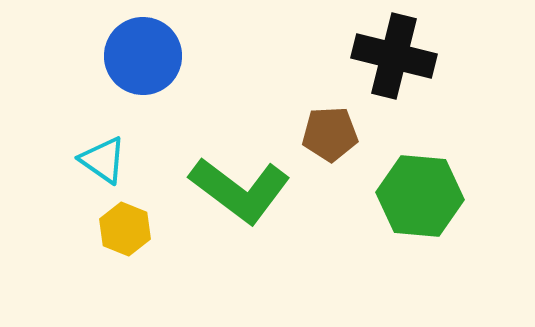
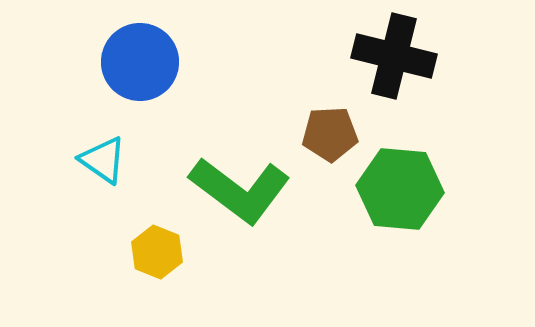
blue circle: moved 3 px left, 6 px down
green hexagon: moved 20 px left, 7 px up
yellow hexagon: moved 32 px right, 23 px down
